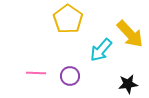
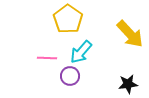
cyan arrow: moved 20 px left, 2 px down
pink line: moved 11 px right, 15 px up
